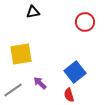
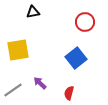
yellow square: moved 3 px left, 4 px up
blue square: moved 1 px right, 14 px up
red semicircle: moved 2 px up; rotated 32 degrees clockwise
